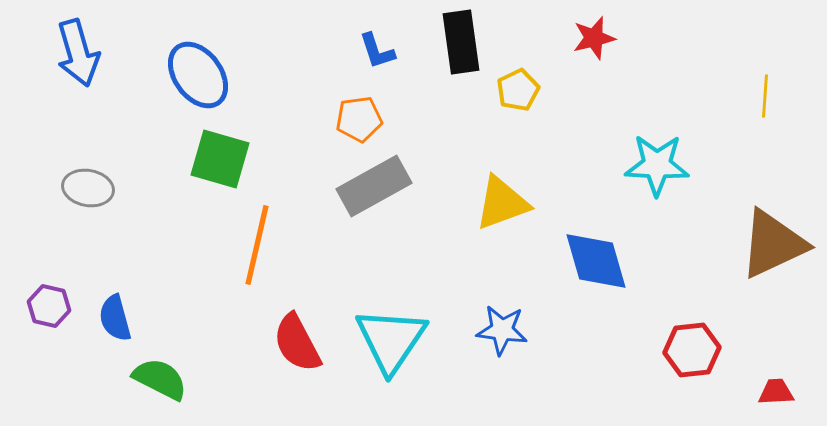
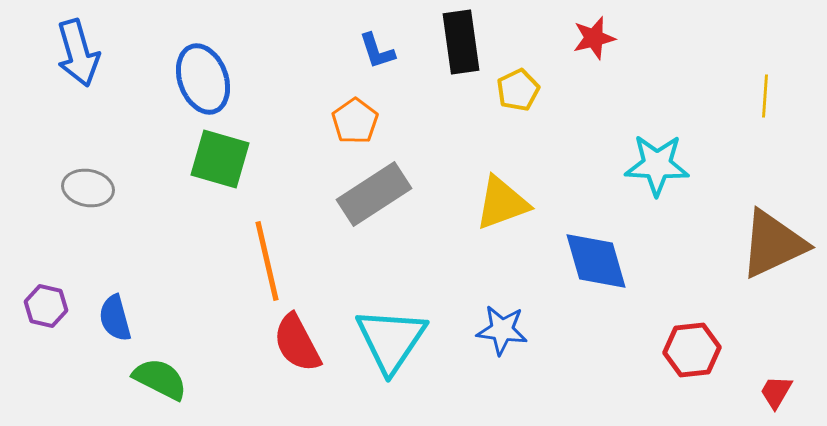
blue ellipse: moved 5 px right, 4 px down; rotated 16 degrees clockwise
orange pentagon: moved 4 px left, 2 px down; rotated 27 degrees counterclockwise
gray rectangle: moved 8 px down; rotated 4 degrees counterclockwise
orange line: moved 10 px right, 16 px down; rotated 26 degrees counterclockwise
purple hexagon: moved 3 px left
red trapezoid: rotated 57 degrees counterclockwise
